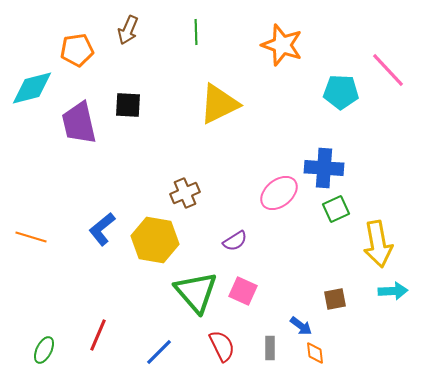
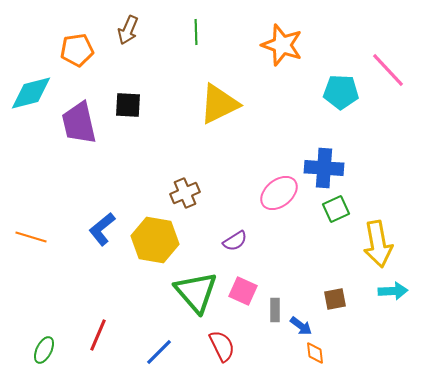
cyan diamond: moved 1 px left, 5 px down
gray rectangle: moved 5 px right, 38 px up
